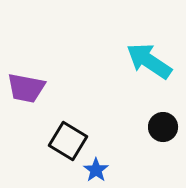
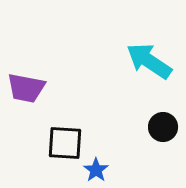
black square: moved 3 px left, 2 px down; rotated 27 degrees counterclockwise
